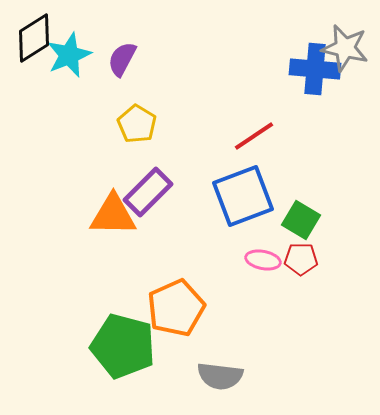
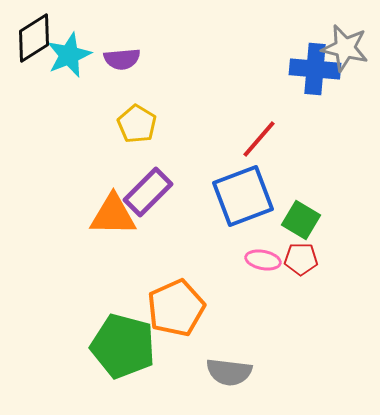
purple semicircle: rotated 123 degrees counterclockwise
red line: moved 5 px right, 3 px down; rotated 15 degrees counterclockwise
gray semicircle: moved 9 px right, 4 px up
